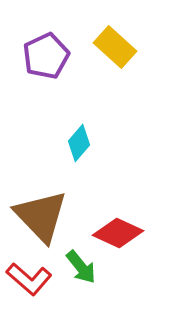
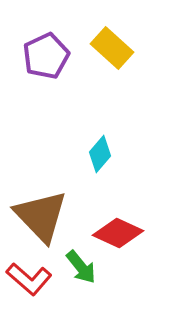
yellow rectangle: moved 3 px left, 1 px down
cyan diamond: moved 21 px right, 11 px down
